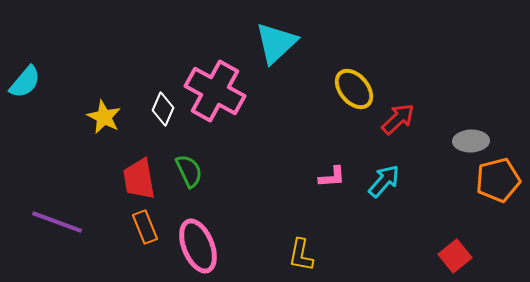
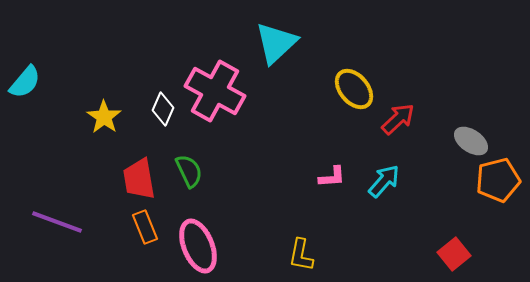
yellow star: rotated 8 degrees clockwise
gray ellipse: rotated 36 degrees clockwise
red square: moved 1 px left, 2 px up
